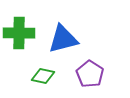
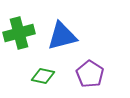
green cross: rotated 16 degrees counterclockwise
blue triangle: moved 1 px left, 3 px up
